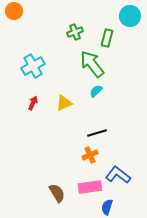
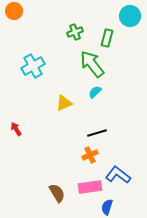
cyan semicircle: moved 1 px left, 1 px down
red arrow: moved 17 px left, 26 px down; rotated 56 degrees counterclockwise
